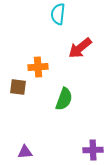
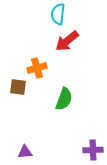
red arrow: moved 13 px left, 7 px up
orange cross: moved 1 px left, 1 px down; rotated 12 degrees counterclockwise
